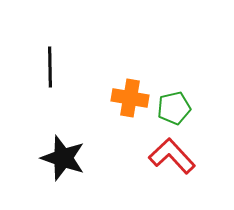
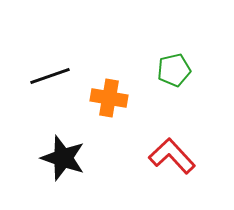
black line: moved 9 px down; rotated 72 degrees clockwise
orange cross: moved 21 px left
green pentagon: moved 38 px up
